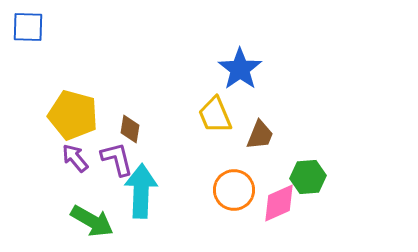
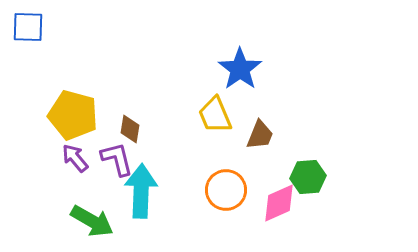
orange circle: moved 8 px left
